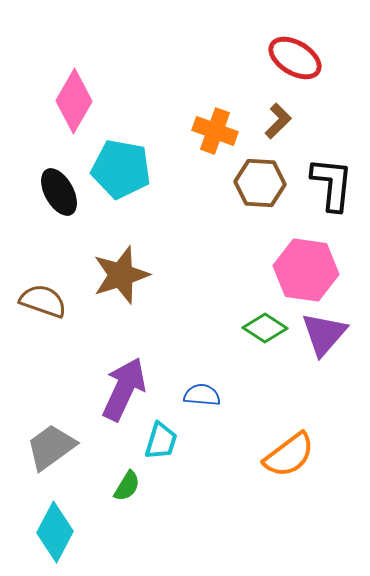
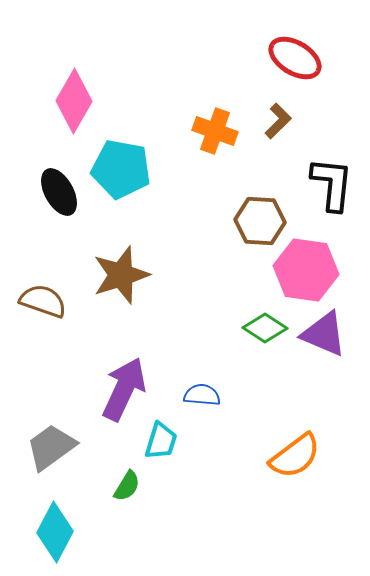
brown hexagon: moved 38 px down
purple triangle: rotated 48 degrees counterclockwise
orange semicircle: moved 6 px right, 1 px down
